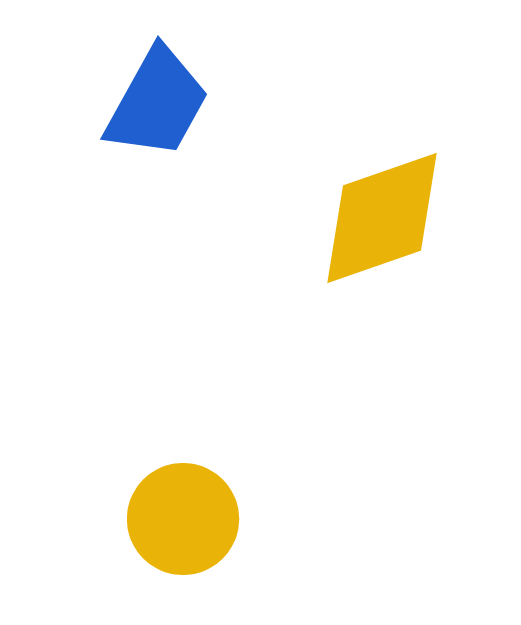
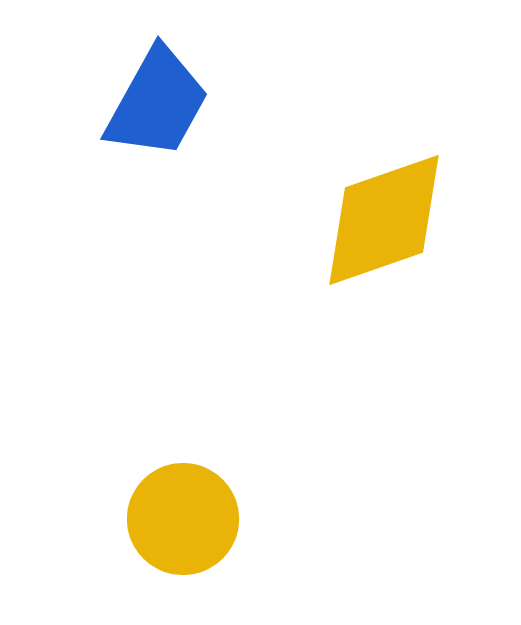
yellow diamond: moved 2 px right, 2 px down
